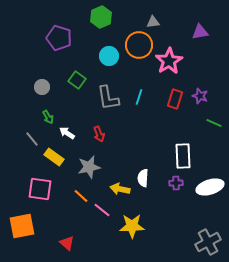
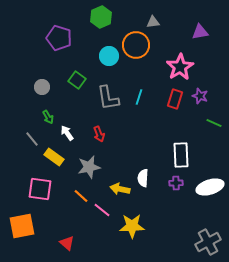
orange circle: moved 3 px left
pink star: moved 11 px right, 6 px down
white arrow: rotated 21 degrees clockwise
white rectangle: moved 2 px left, 1 px up
